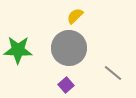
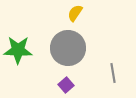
yellow semicircle: moved 3 px up; rotated 12 degrees counterclockwise
gray circle: moved 1 px left
gray line: rotated 42 degrees clockwise
